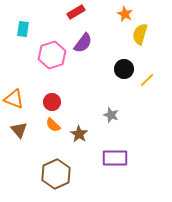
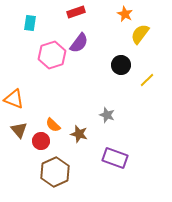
red rectangle: rotated 12 degrees clockwise
cyan rectangle: moved 7 px right, 6 px up
yellow semicircle: rotated 20 degrees clockwise
purple semicircle: moved 4 px left
black circle: moved 3 px left, 4 px up
red circle: moved 11 px left, 39 px down
gray star: moved 4 px left
brown star: rotated 18 degrees counterclockwise
purple rectangle: rotated 20 degrees clockwise
brown hexagon: moved 1 px left, 2 px up
